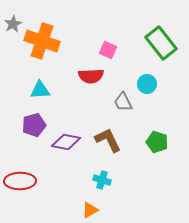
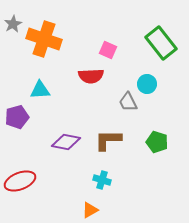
orange cross: moved 2 px right, 2 px up
gray trapezoid: moved 5 px right
purple pentagon: moved 17 px left, 8 px up
brown L-shape: rotated 64 degrees counterclockwise
red ellipse: rotated 20 degrees counterclockwise
